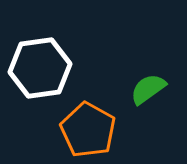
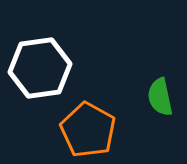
green semicircle: moved 12 px right, 8 px down; rotated 66 degrees counterclockwise
